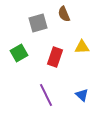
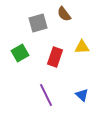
brown semicircle: rotated 14 degrees counterclockwise
green square: moved 1 px right
